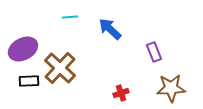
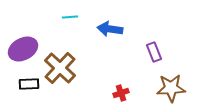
blue arrow: rotated 35 degrees counterclockwise
black rectangle: moved 3 px down
